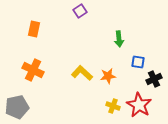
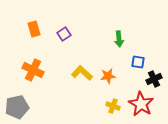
purple square: moved 16 px left, 23 px down
orange rectangle: rotated 28 degrees counterclockwise
red star: moved 2 px right, 1 px up
